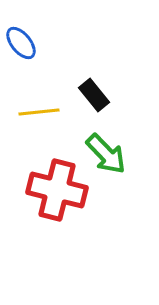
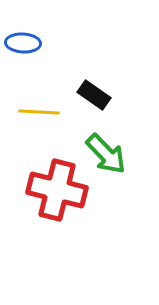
blue ellipse: moved 2 px right; rotated 48 degrees counterclockwise
black rectangle: rotated 16 degrees counterclockwise
yellow line: rotated 9 degrees clockwise
